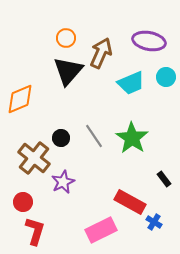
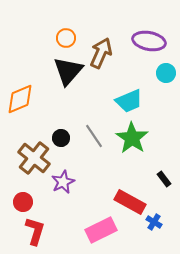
cyan circle: moved 4 px up
cyan trapezoid: moved 2 px left, 18 px down
